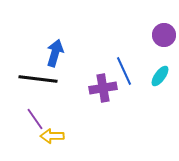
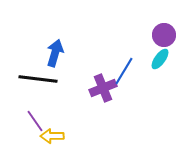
blue line: rotated 56 degrees clockwise
cyan ellipse: moved 17 px up
purple cross: rotated 12 degrees counterclockwise
purple line: moved 2 px down
